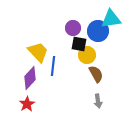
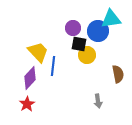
brown semicircle: moved 22 px right; rotated 18 degrees clockwise
